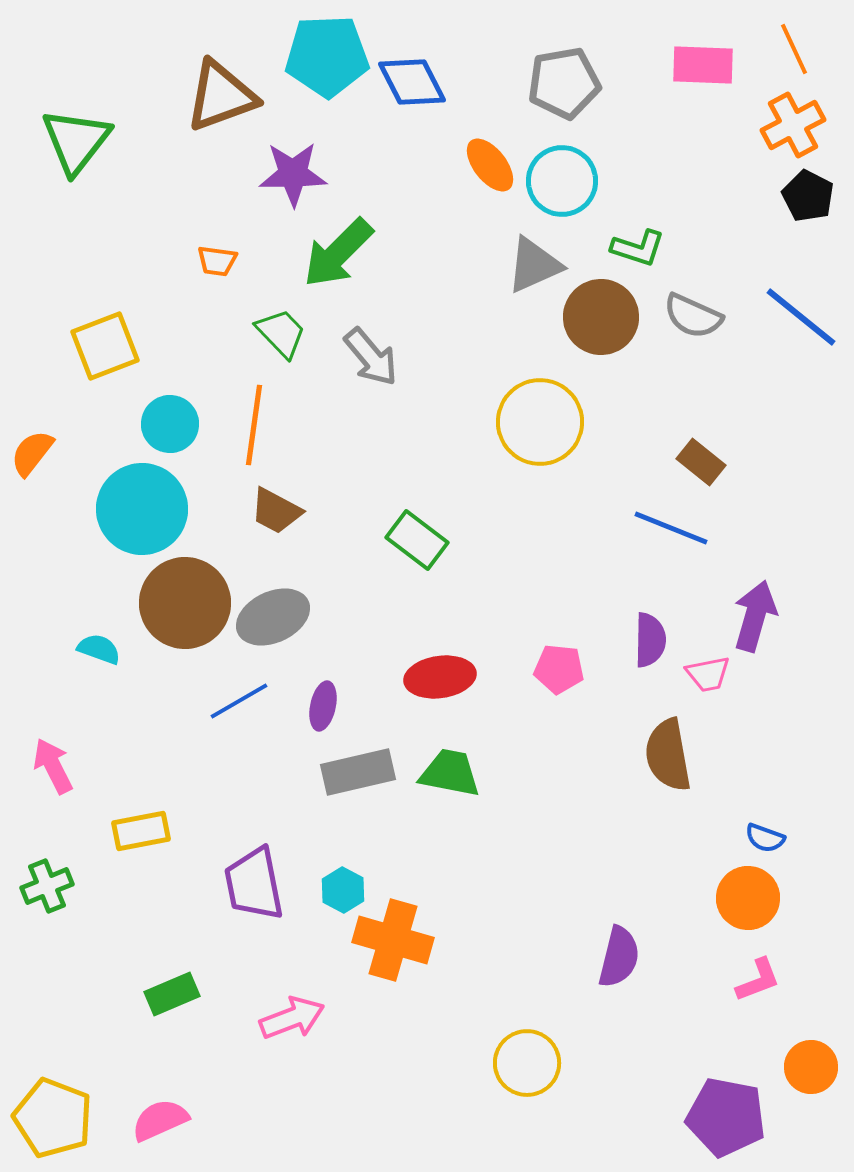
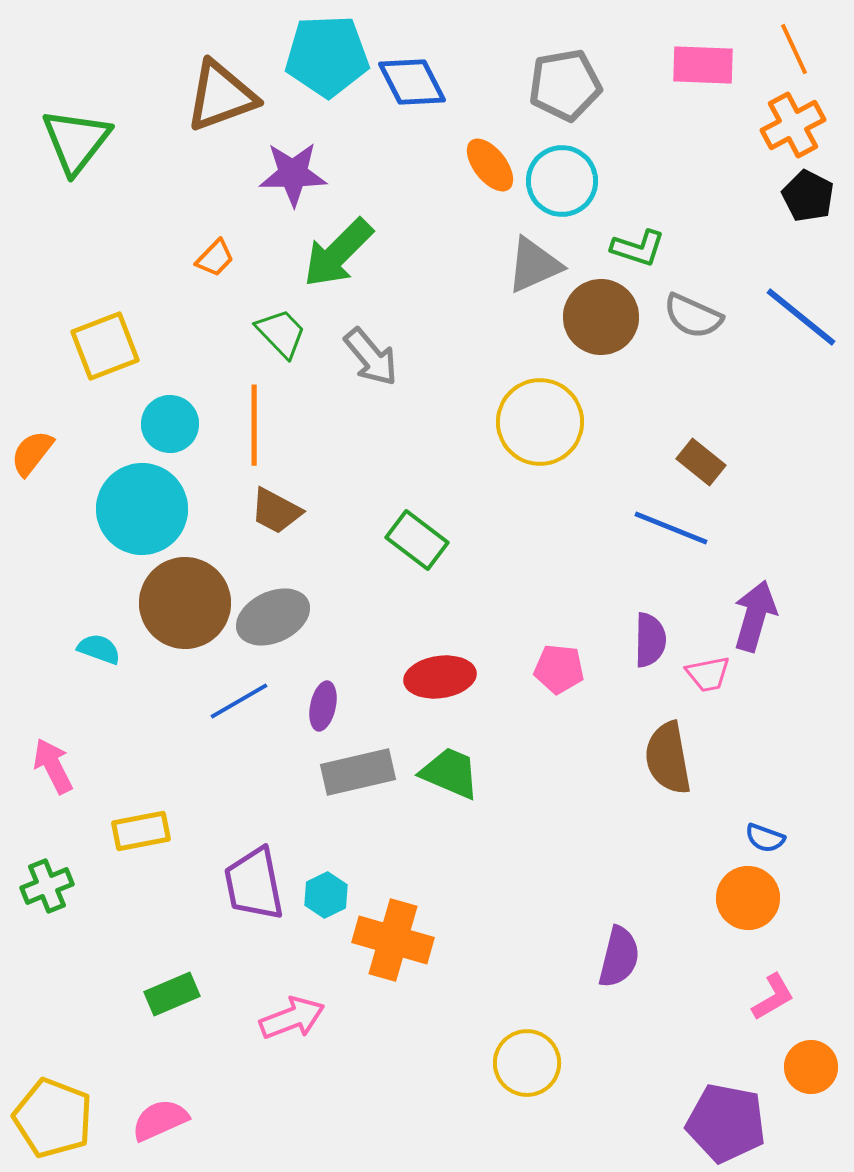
gray pentagon at (564, 83): moved 1 px right, 2 px down
orange trapezoid at (217, 261): moved 2 px left, 3 px up; rotated 54 degrees counterclockwise
orange line at (254, 425): rotated 8 degrees counterclockwise
brown semicircle at (668, 755): moved 3 px down
green trapezoid at (450, 773): rotated 12 degrees clockwise
cyan hexagon at (343, 890): moved 17 px left, 5 px down; rotated 6 degrees clockwise
pink L-shape at (758, 980): moved 15 px right, 17 px down; rotated 9 degrees counterclockwise
purple pentagon at (726, 1117): moved 6 px down
